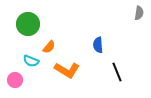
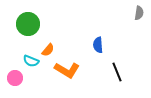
orange semicircle: moved 1 px left, 3 px down
pink circle: moved 2 px up
